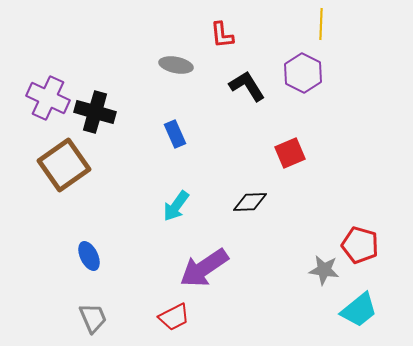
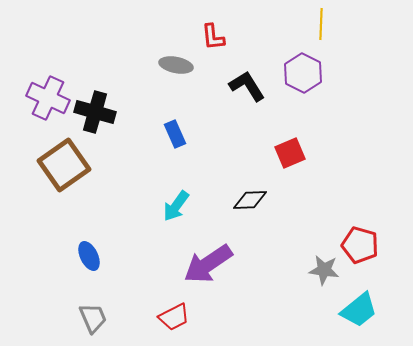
red L-shape: moved 9 px left, 2 px down
black diamond: moved 2 px up
purple arrow: moved 4 px right, 4 px up
